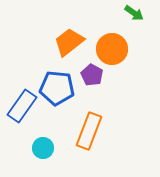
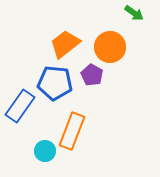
orange trapezoid: moved 4 px left, 2 px down
orange circle: moved 2 px left, 2 px up
blue pentagon: moved 2 px left, 5 px up
blue rectangle: moved 2 px left
orange rectangle: moved 17 px left
cyan circle: moved 2 px right, 3 px down
